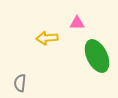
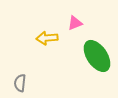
pink triangle: moved 2 px left; rotated 21 degrees counterclockwise
green ellipse: rotated 8 degrees counterclockwise
